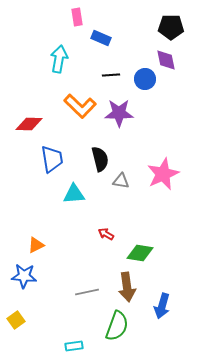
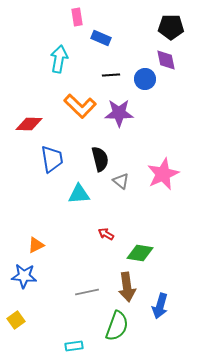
gray triangle: rotated 30 degrees clockwise
cyan triangle: moved 5 px right
blue arrow: moved 2 px left
